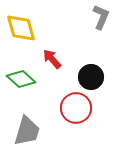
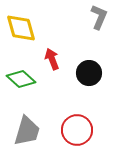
gray L-shape: moved 2 px left
red arrow: rotated 20 degrees clockwise
black circle: moved 2 px left, 4 px up
red circle: moved 1 px right, 22 px down
